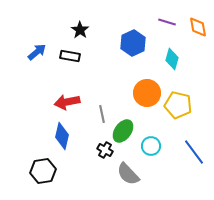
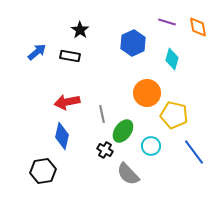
yellow pentagon: moved 4 px left, 10 px down
